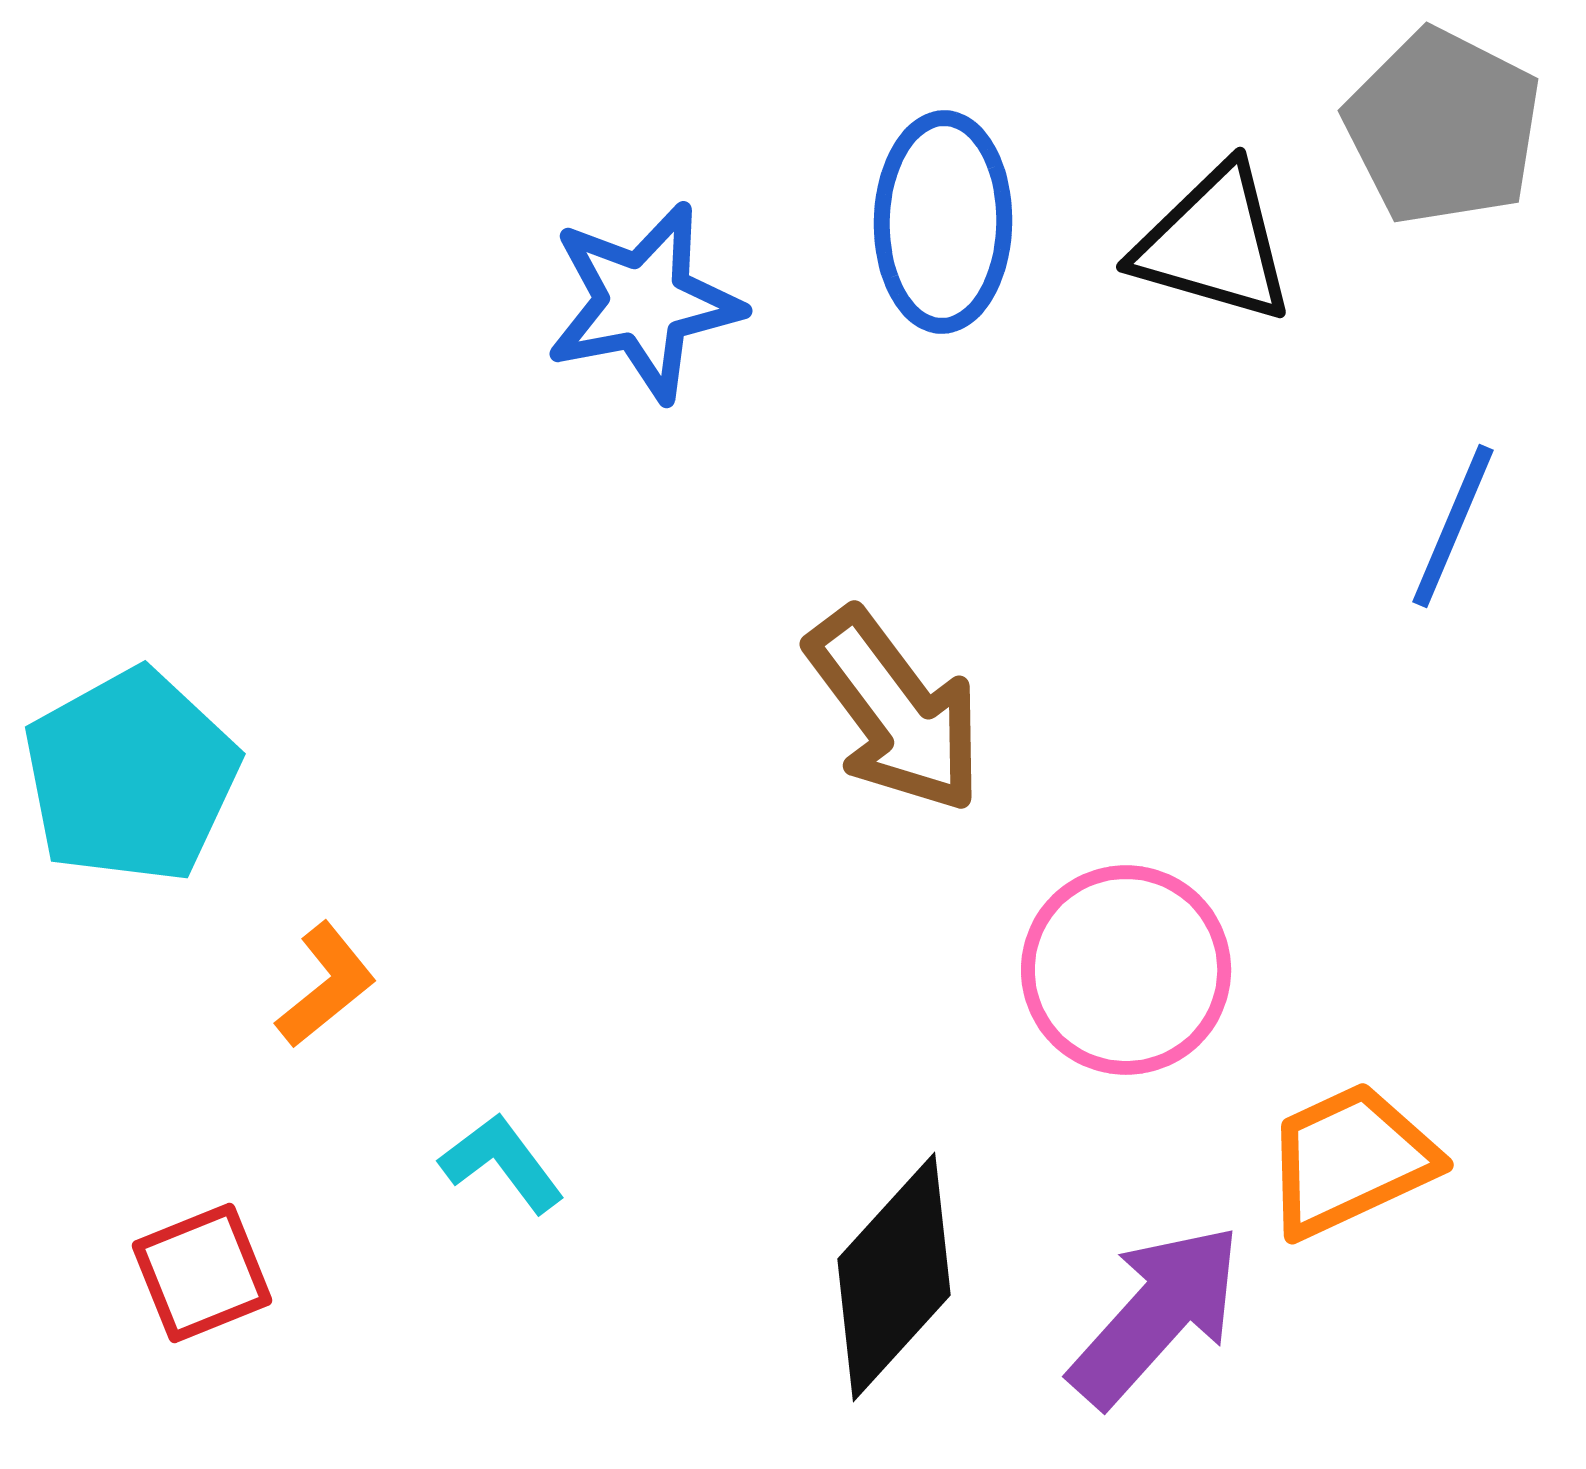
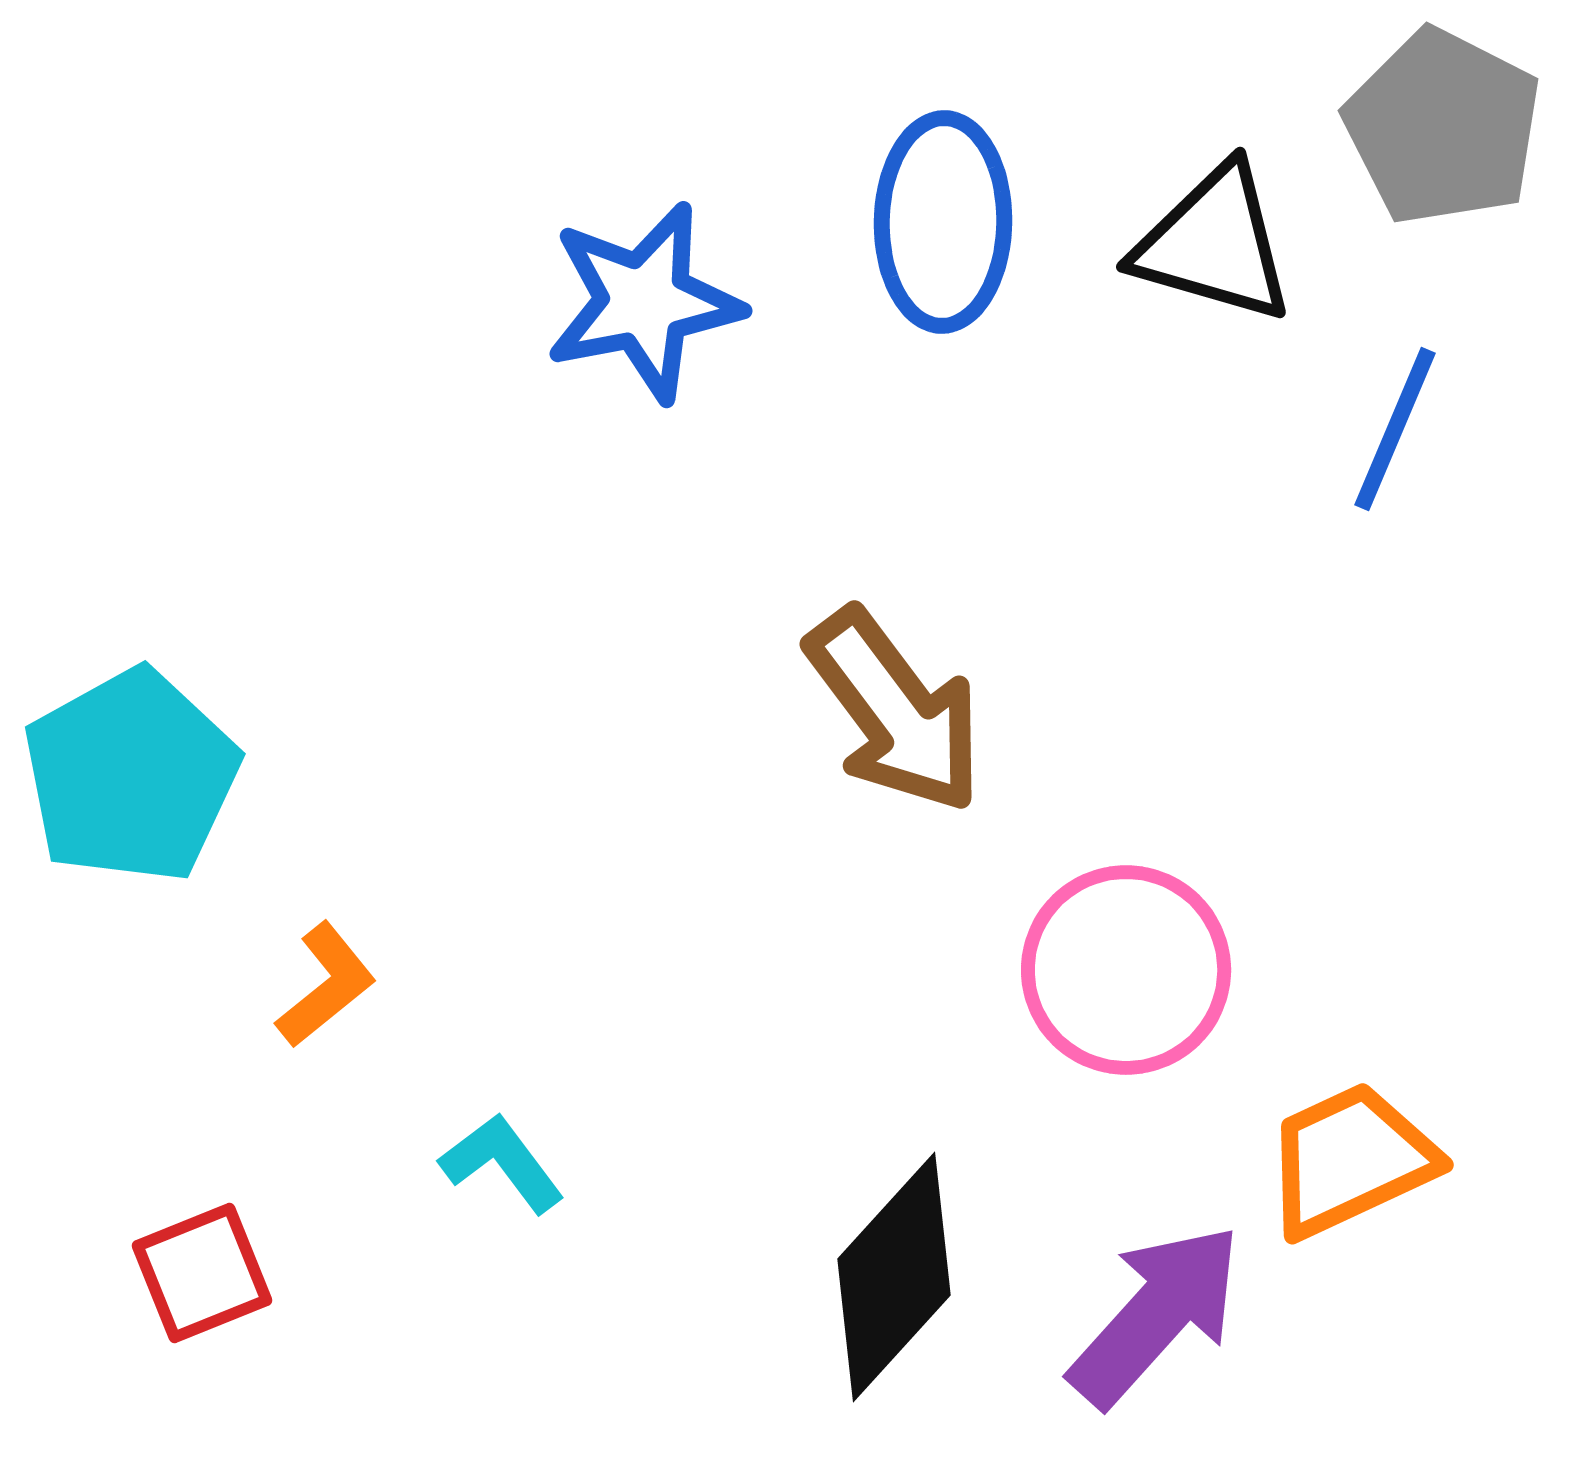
blue line: moved 58 px left, 97 px up
